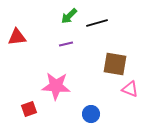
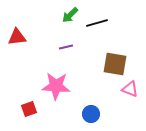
green arrow: moved 1 px right, 1 px up
purple line: moved 3 px down
